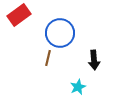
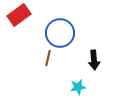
cyan star: rotated 14 degrees clockwise
